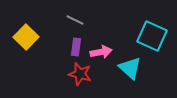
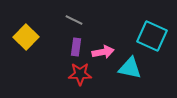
gray line: moved 1 px left
pink arrow: moved 2 px right
cyan triangle: rotated 30 degrees counterclockwise
red star: rotated 15 degrees counterclockwise
